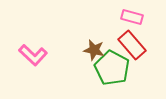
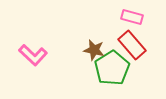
green pentagon: rotated 12 degrees clockwise
